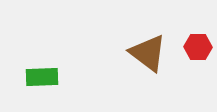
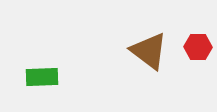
brown triangle: moved 1 px right, 2 px up
